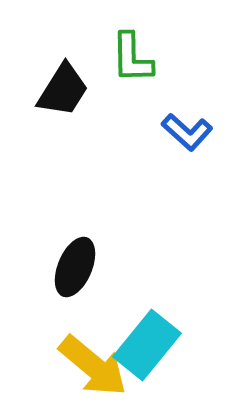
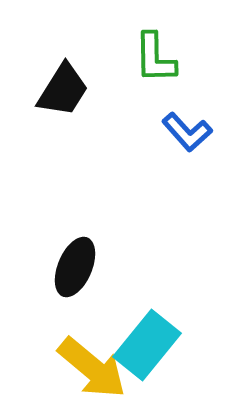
green L-shape: moved 23 px right
blue L-shape: rotated 6 degrees clockwise
yellow arrow: moved 1 px left, 2 px down
